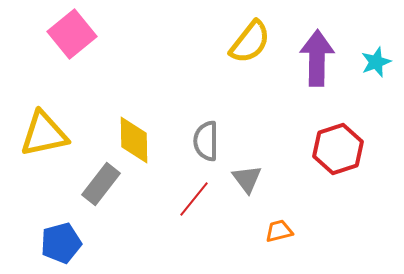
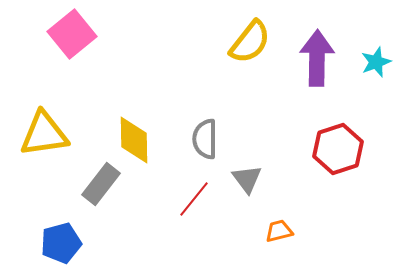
yellow triangle: rotated 4 degrees clockwise
gray semicircle: moved 1 px left, 2 px up
